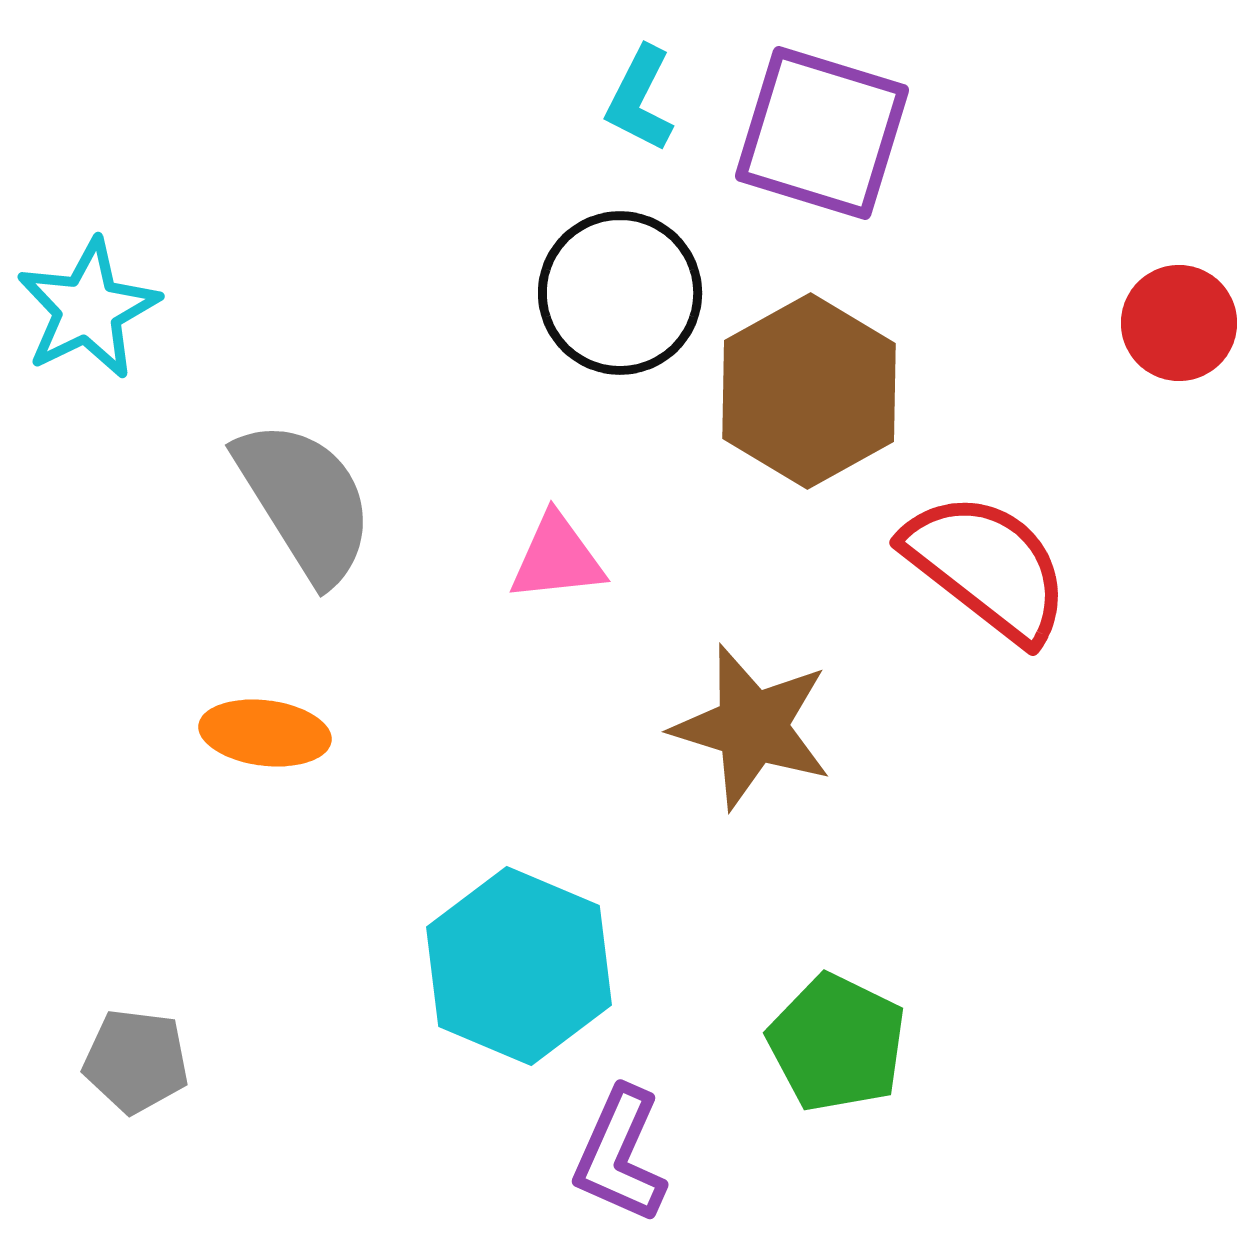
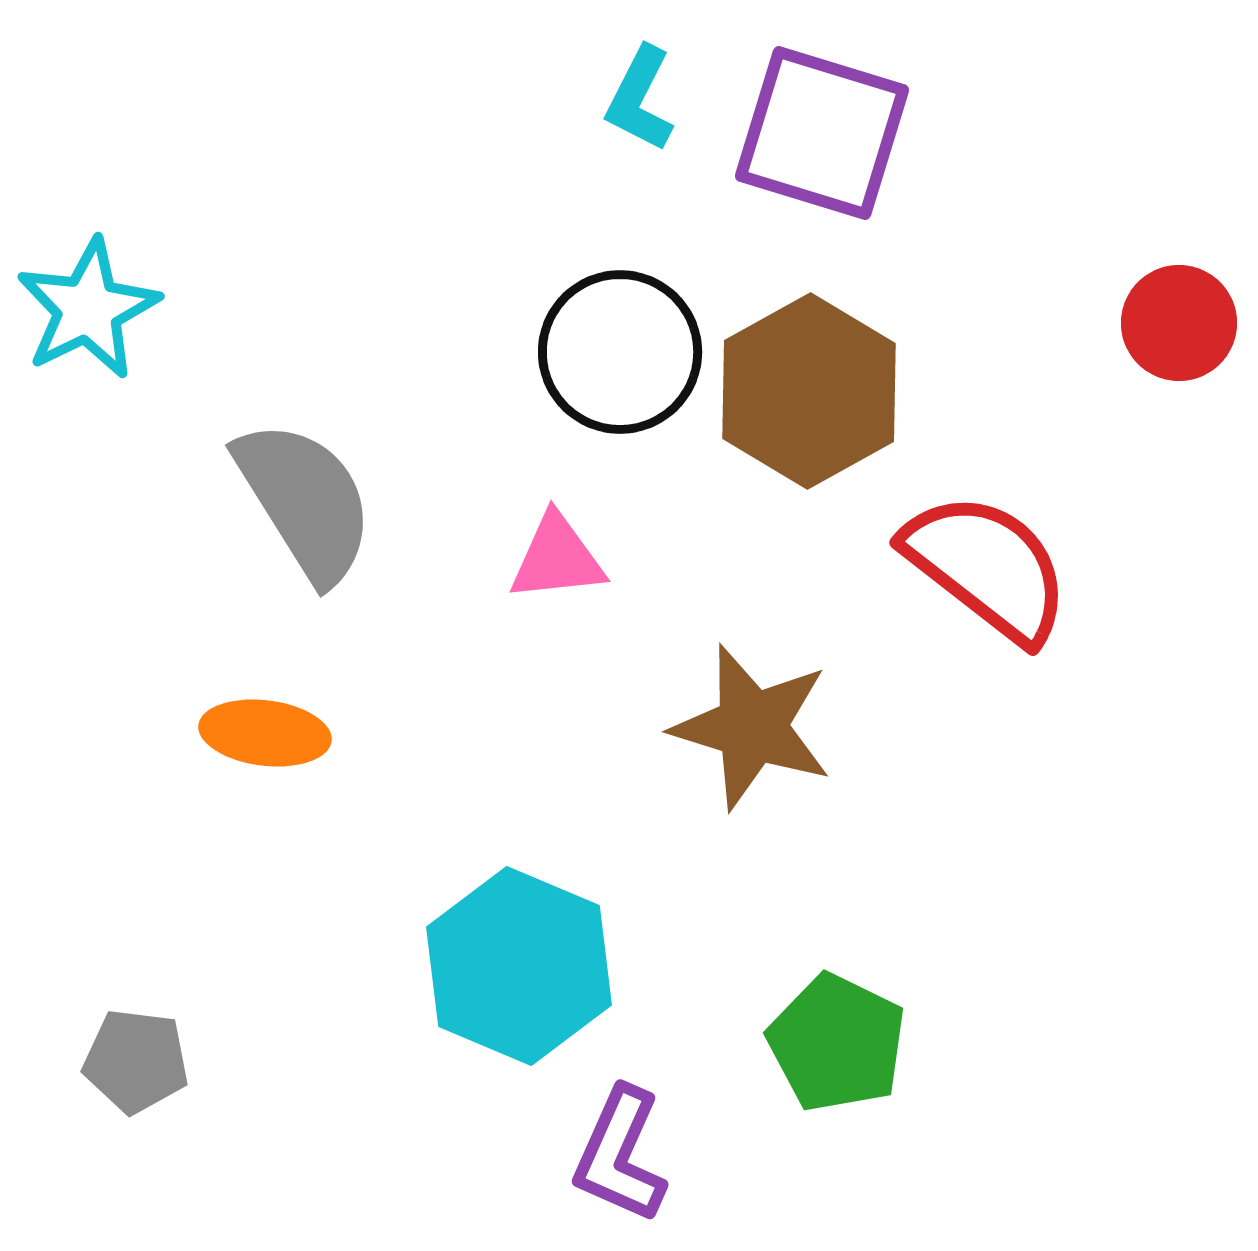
black circle: moved 59 px down
